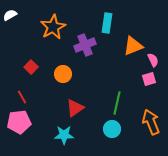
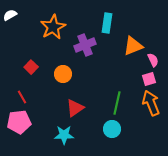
orange arrow: moved 19 px up
